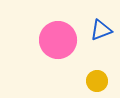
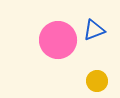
blue triangle: moved 7 px left
